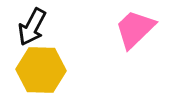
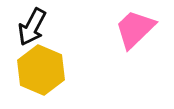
yellow hexagon: rotated 21 degrees clockwise
